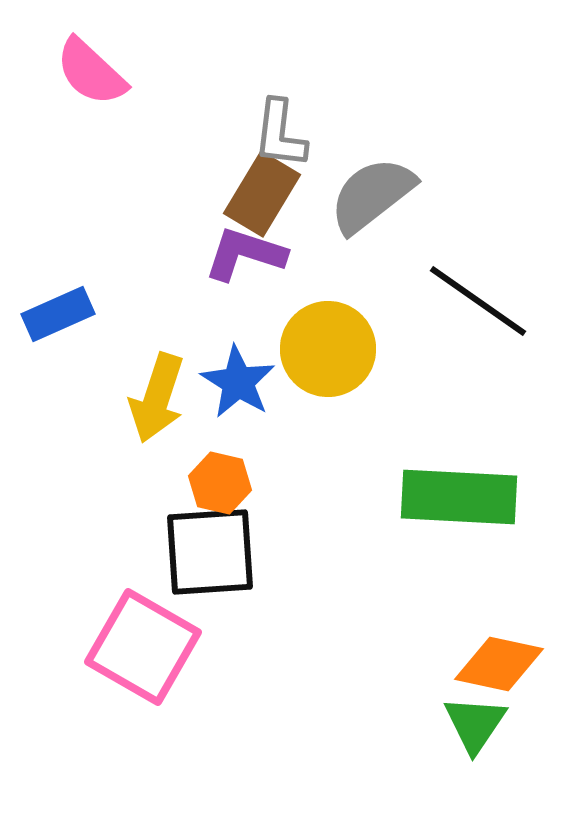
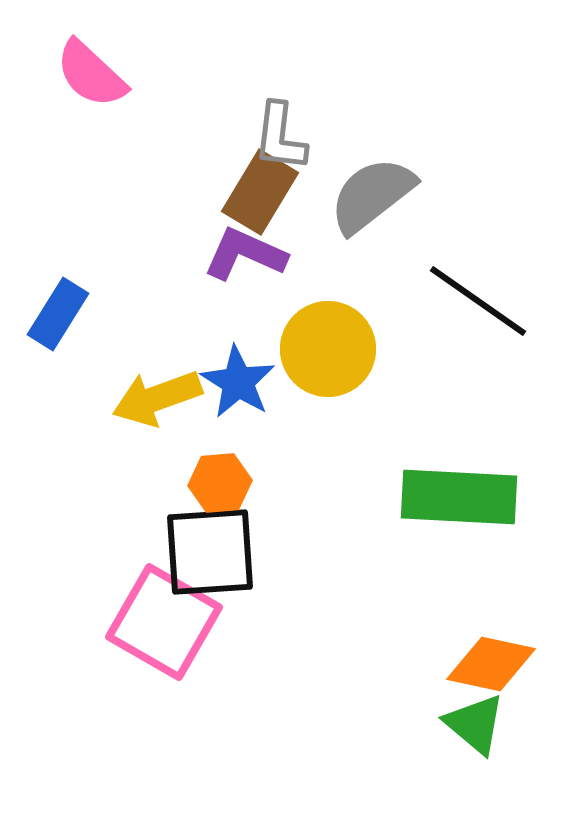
pink semicircle: moved 2 px down
gray L-shape: moved 3 px down
brown rectangle: moved 2 px left, 2 px up
purple L-shape: rotated 6 degrees clockwise
blue rectangle: rotated 34 degrees counterclockwise
yellow arrow: rotated 52 degrees clockwise
orange hexagon: rotated 18 degrees counterclockwise
pink square: moved 21 px right, 25 px up
orange diamond: moved 8 px left
green triangle: rotated 24 degrees counterclockwise
